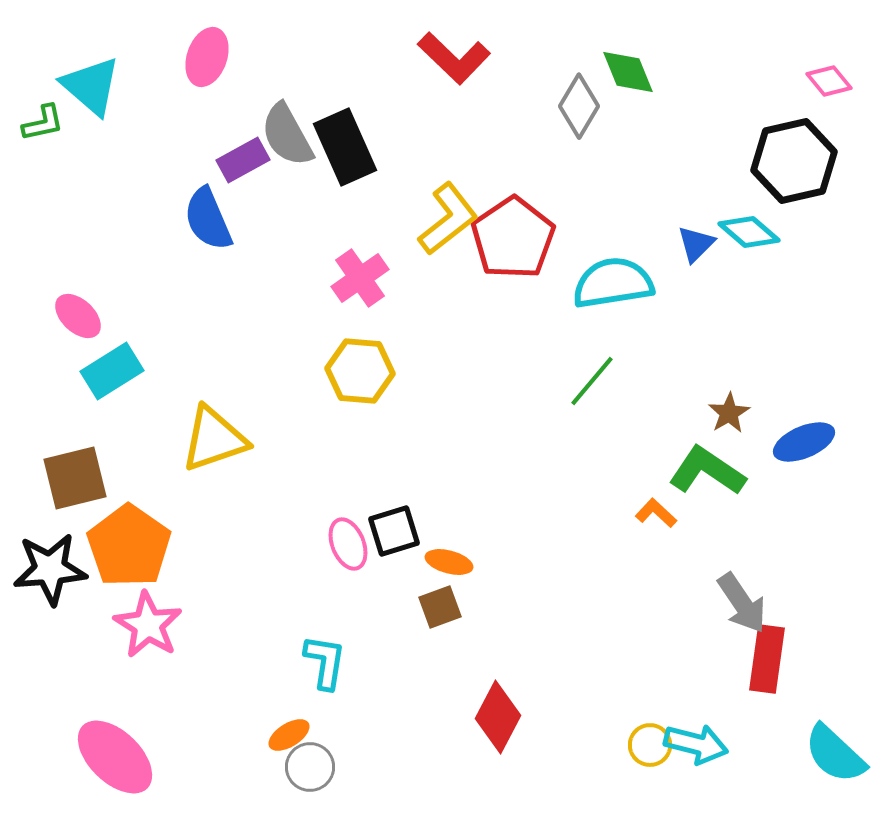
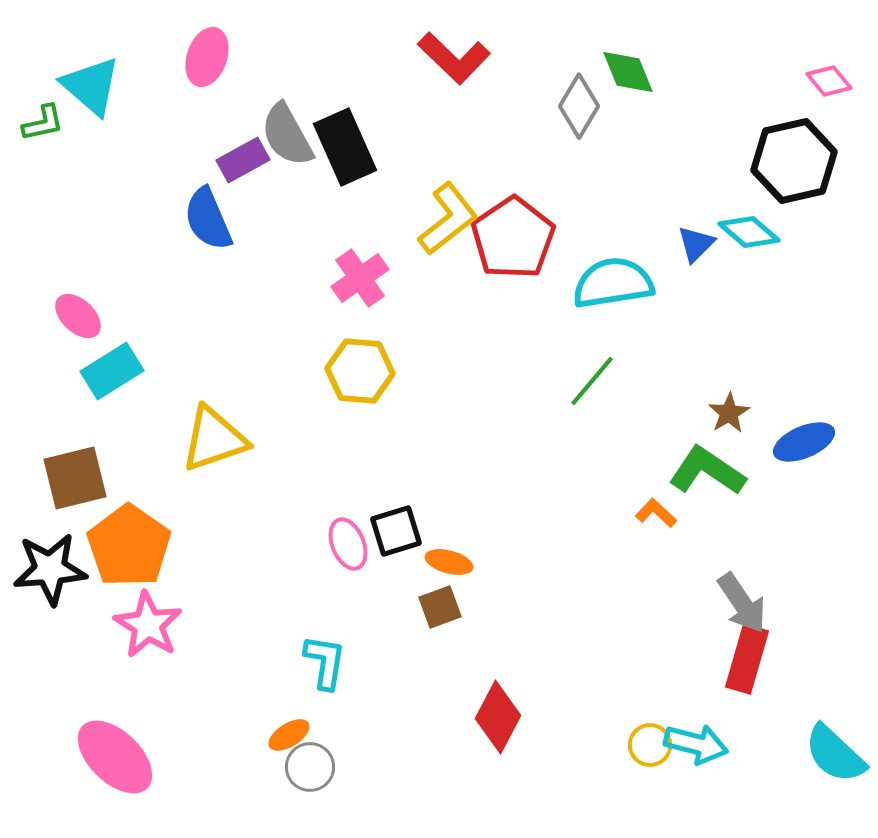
black square at (394, 531): moved 2 px right
red rectangle at (767, 659): moved 20 px left; rotated 8 degrees clockwise
